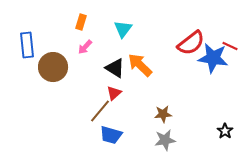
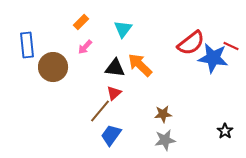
orange rectangle: rotated 28 degrees clockwise
red line: moved 1 px right
black triangle: rotated 25 degrees counterclockwise
blue trapezoid: rotated 110 degrees clockwise
